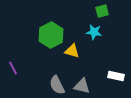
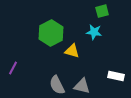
green hexagon: moved 2 px up
purple line: rotated 56 degrees clockwise
